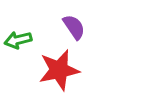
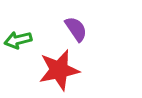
purple semicircle: moved 2 px right, 2 px down
